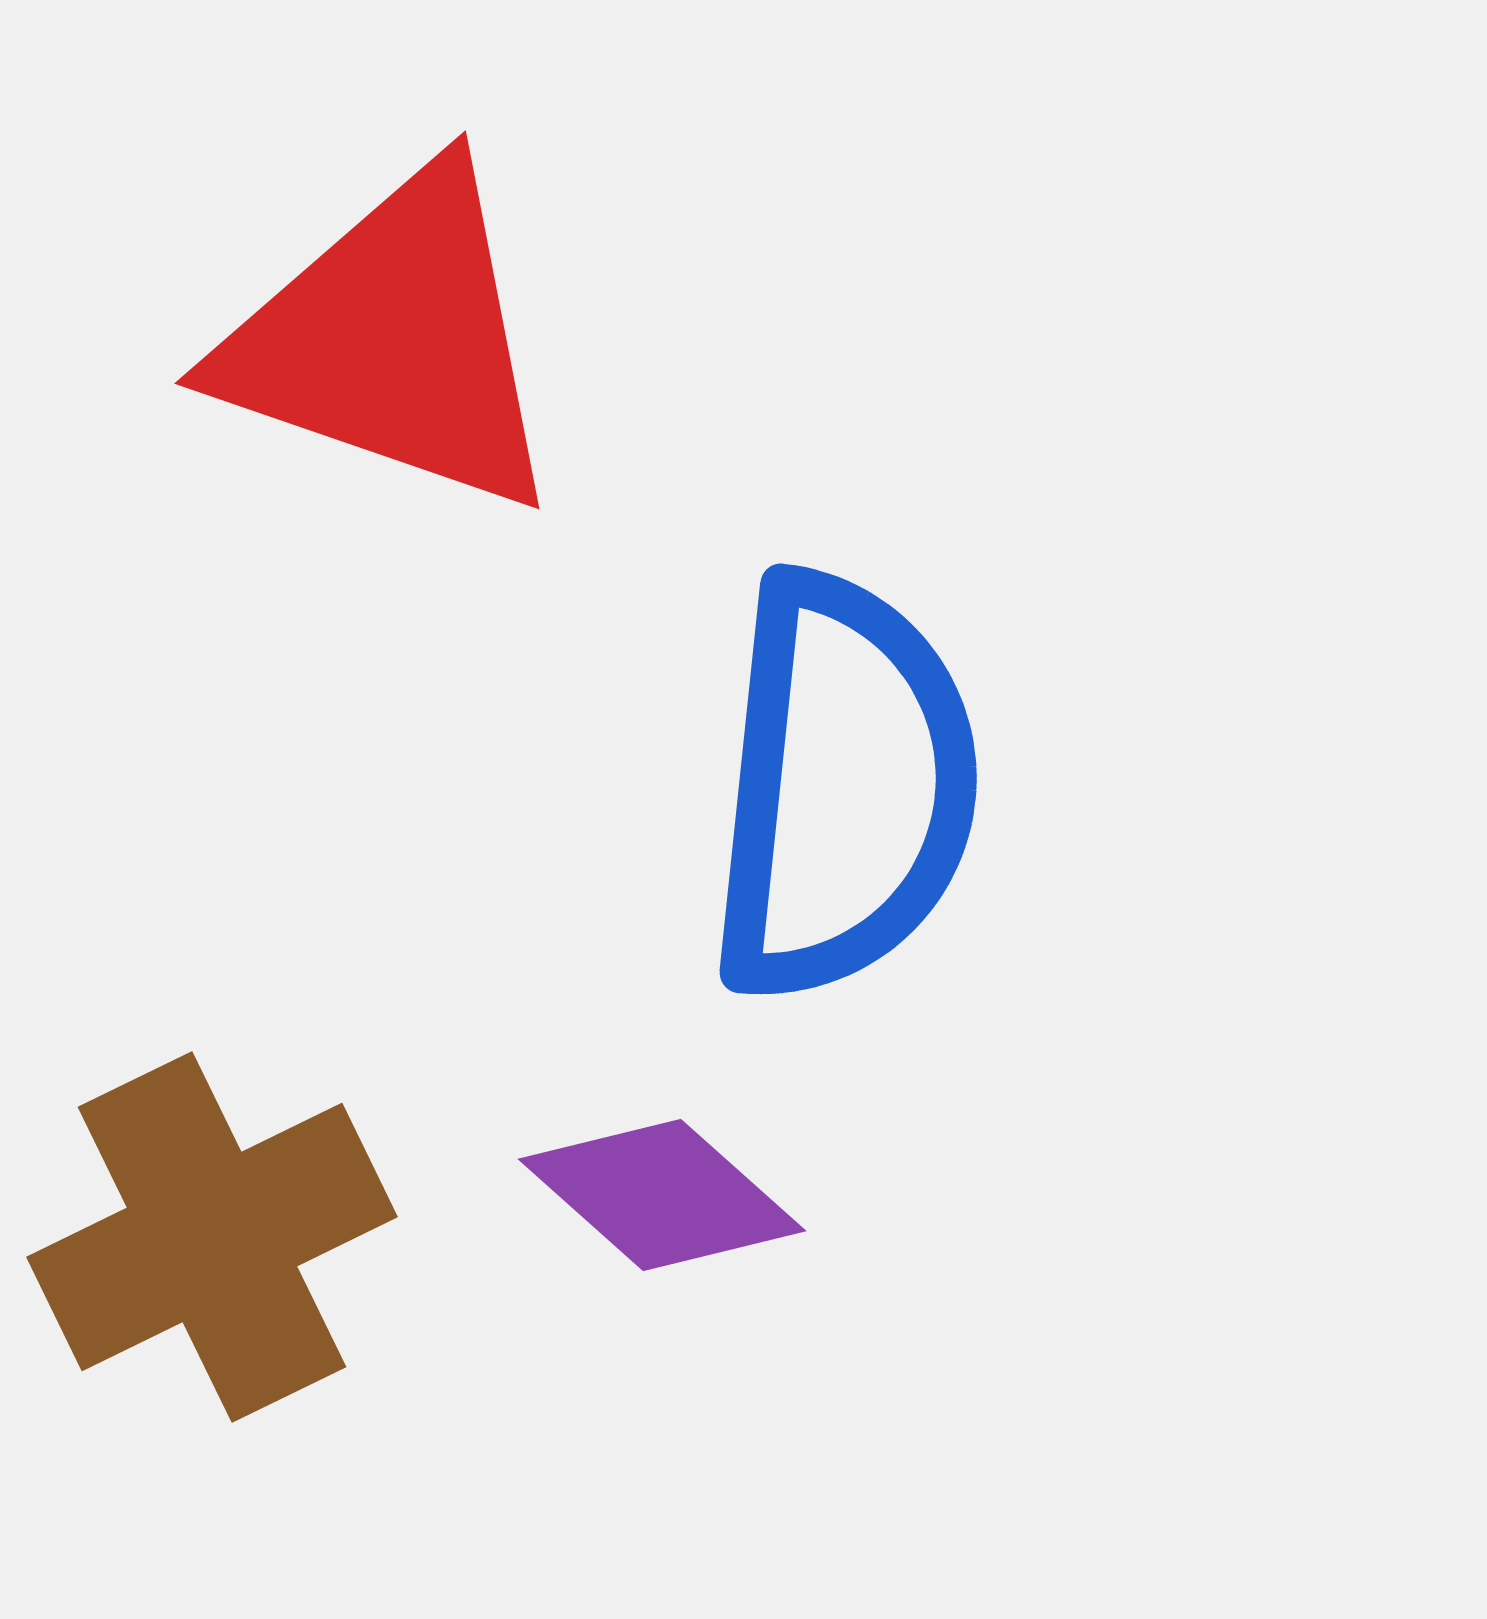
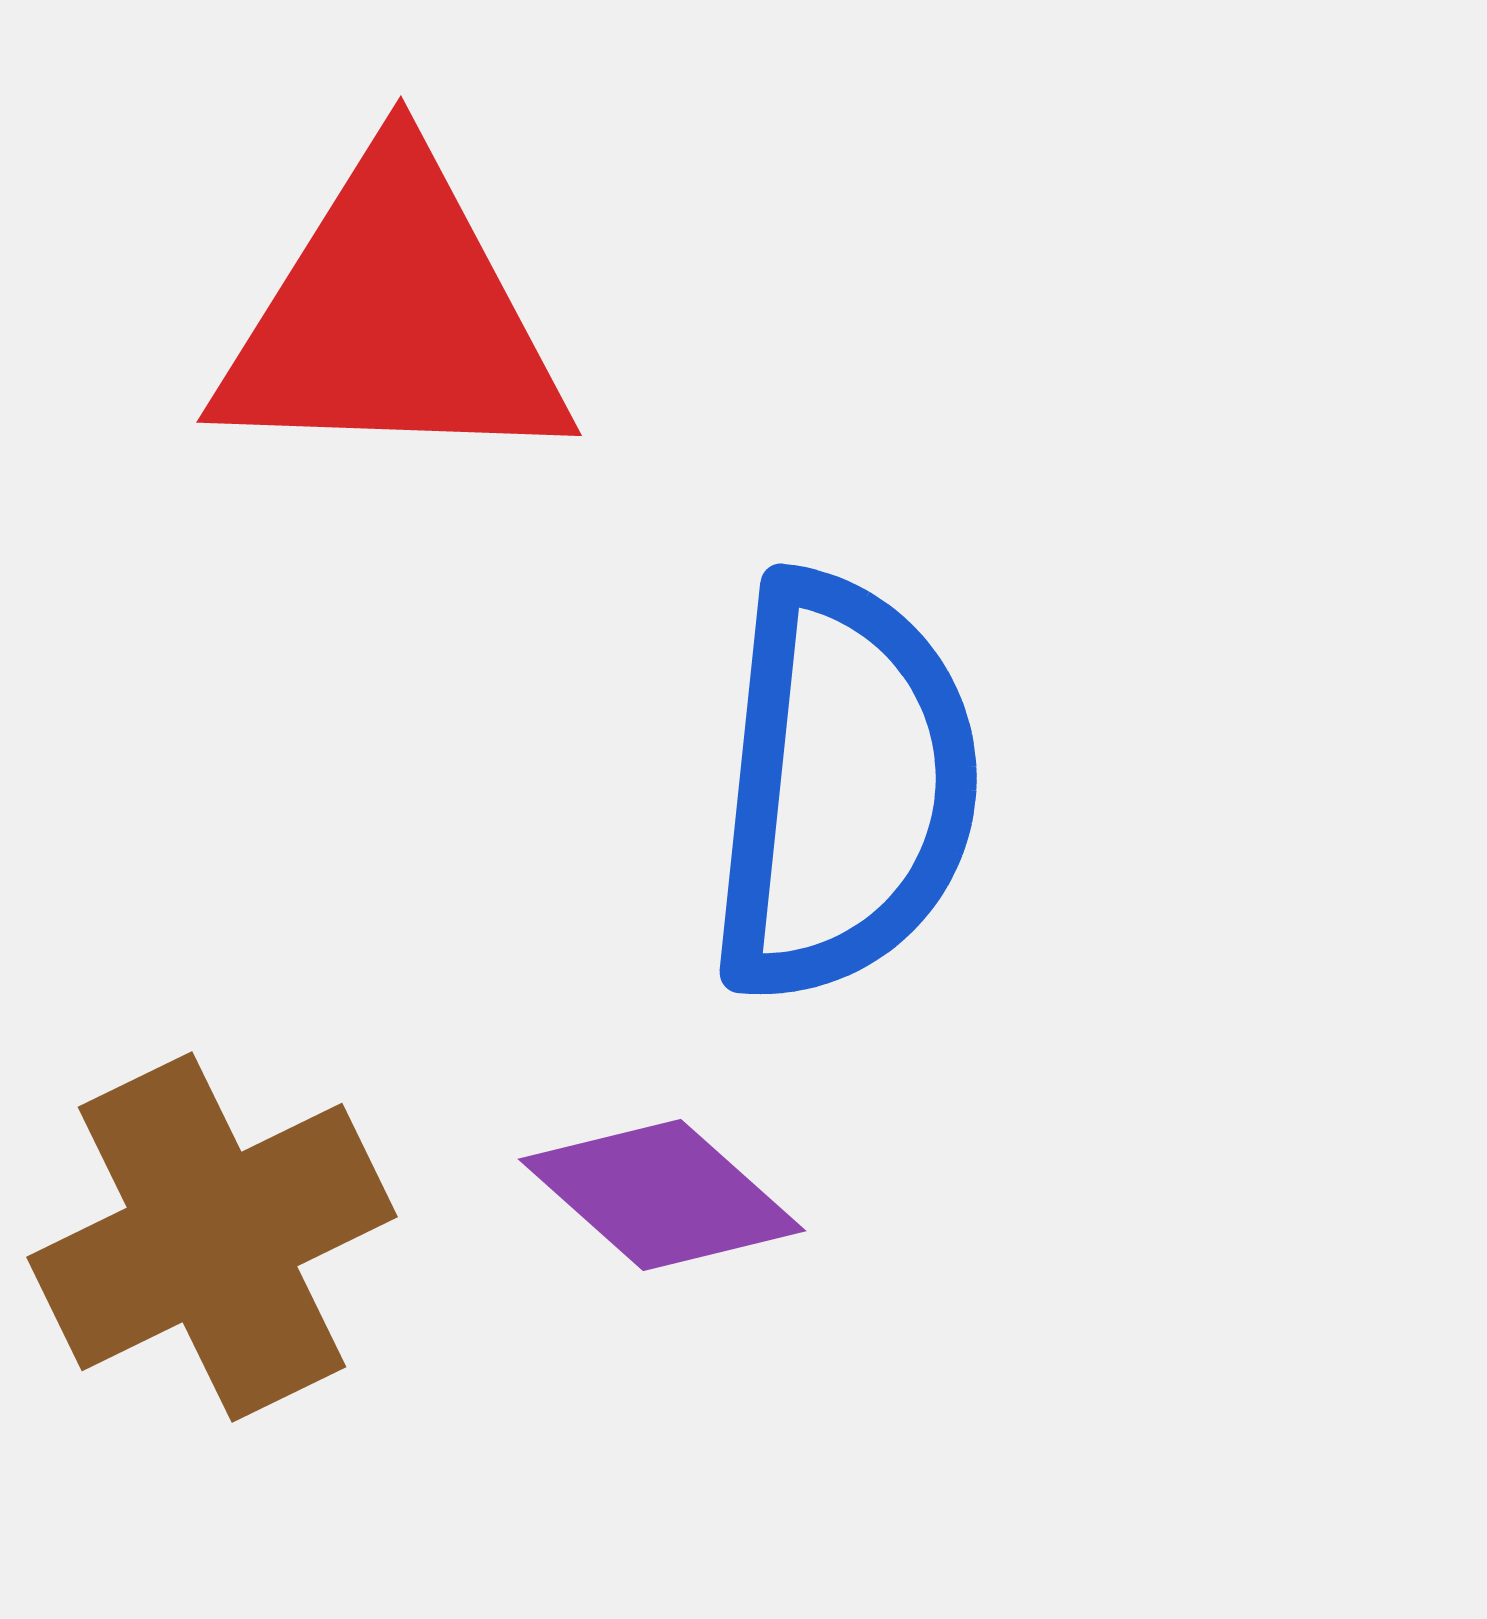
red triangle: moved 23 px up; rotated 17 degrees counterclockwise
